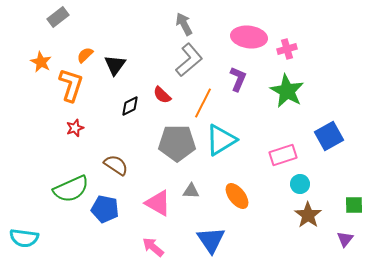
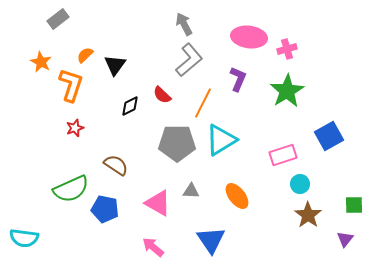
gray rectangle: moved 2 px down
green star: rotated 12 degrees clockwise
